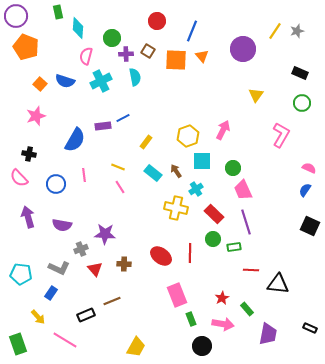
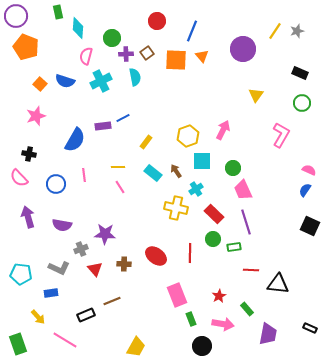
brown square at (148, 51): moved 1 px left, 2 px down; rotated 24 degrees clockwise
yellow line at (118, 167): rotated 24 degrees counterclockwise
pink semicircle at (309, 168): moved 2 px down
red ellipse at (161, 256): moved 5 px left
blue rectangle at (51, 293): rotated 48 degrees clockwise
red star at (222, 298): moved 3 px left, 2 px up
